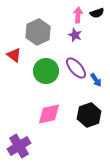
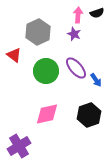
purple star: moved 1 px left, 1 px up
pink diamond: moved 2 px left
